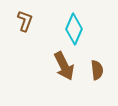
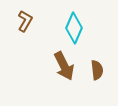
brown L-shape: rotated 10 degrees clockwise
cyan diamond: moved 1 px up
